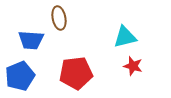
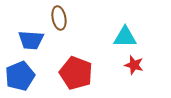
cyan triangle: rotated 15 degrees clockwise
red star: moved 1 px right, 1 px up
red pentagon: rotated 28 degrees clockwise
